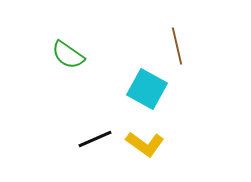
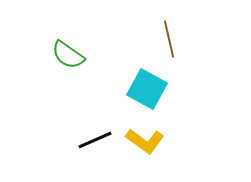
brown line: moved 8 px left, 7 px up
black line: moved 1 px down
yellow L-shape: moved 3 px up
